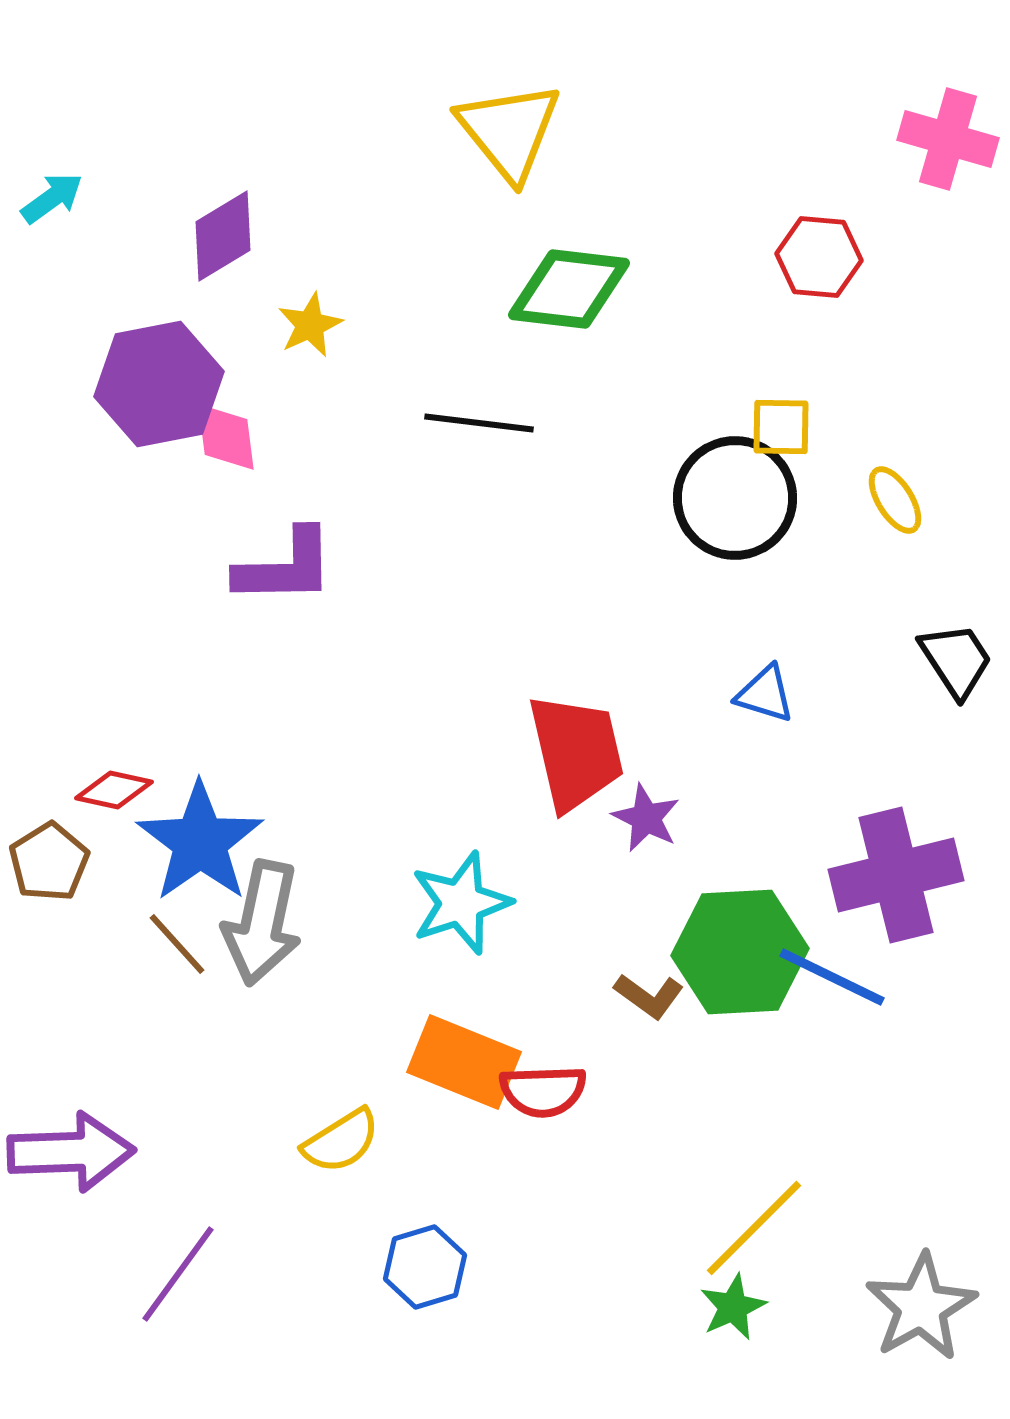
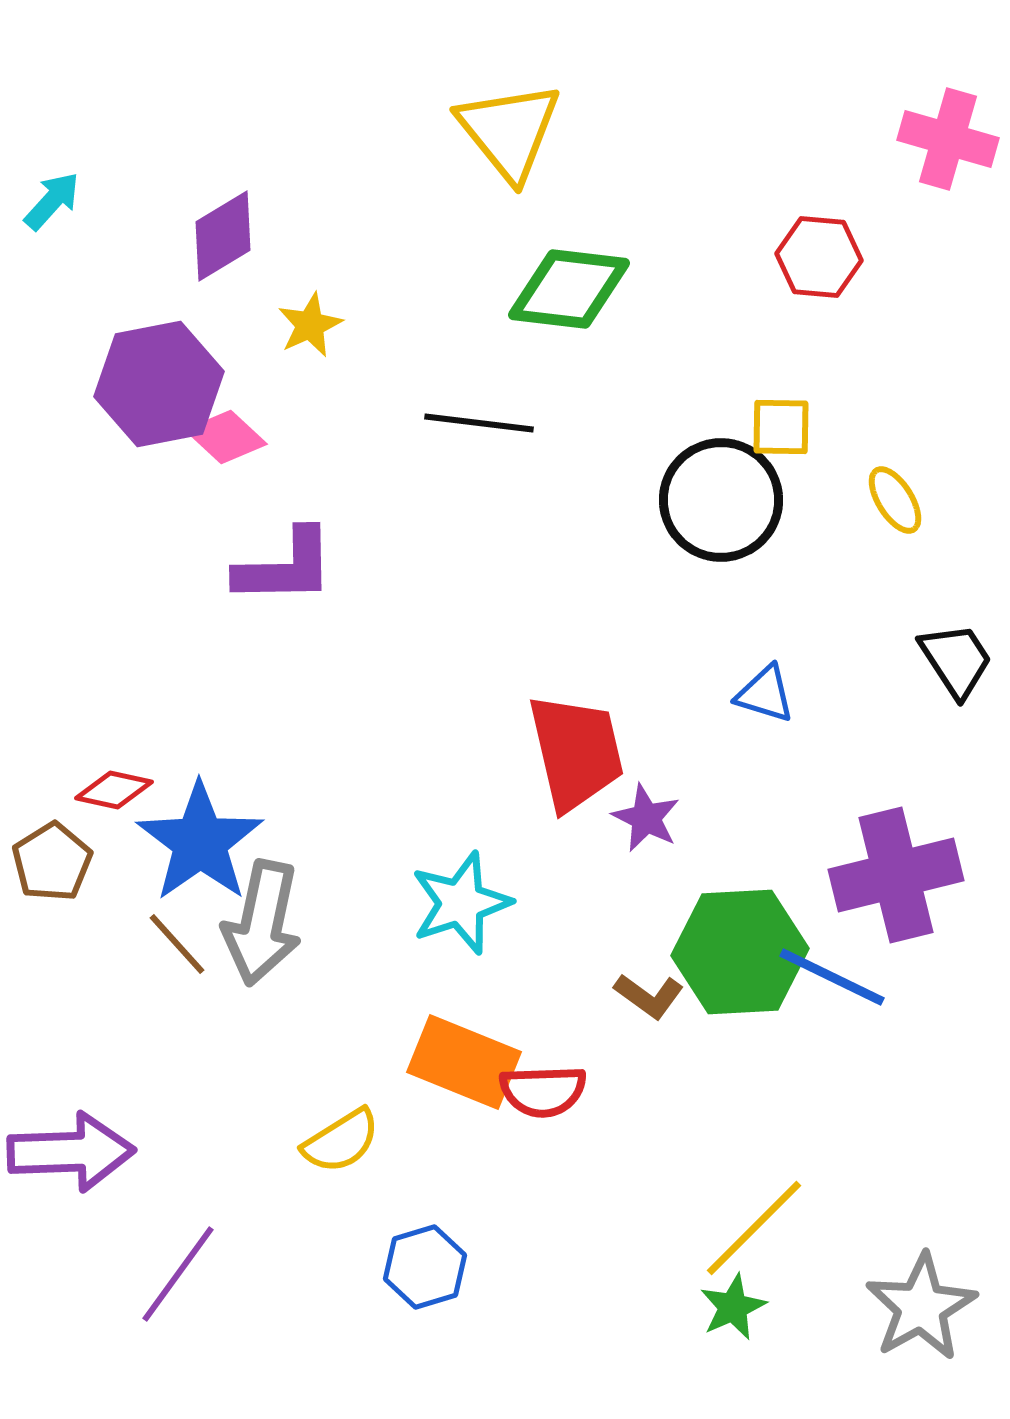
cyan arrow: moved 3 px down; rotated 12 degrees counterclockwise
pink diamond: rotated 40 degrees counterclockwise
black circle: moved 14 px left, 2 px down
brown pentagon: moved 3 px right
